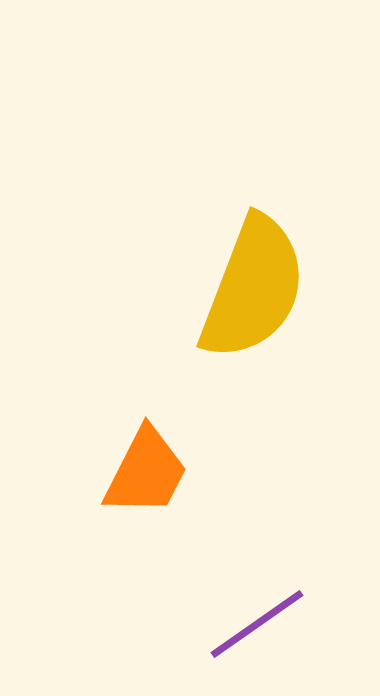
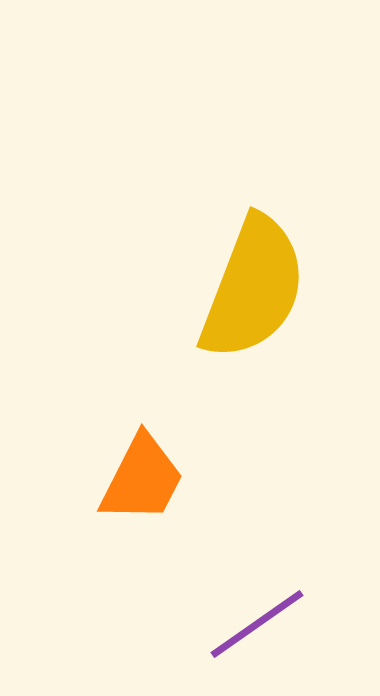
orange trapezoid: moved 4 px left, 7 px down
